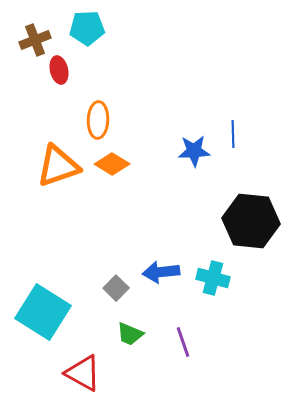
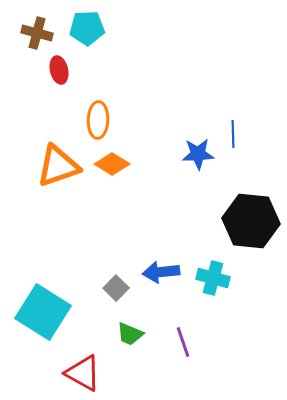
brown cross: moved 2 px right, 7 px up; rotated 36 degrees clockwise
blue star: moved 4 px right, 3 px down
